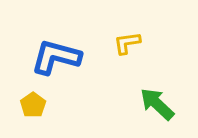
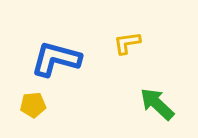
blue L-shape: moved 2 px down
yellow pentagon: rotated 30 degrees clockwise
